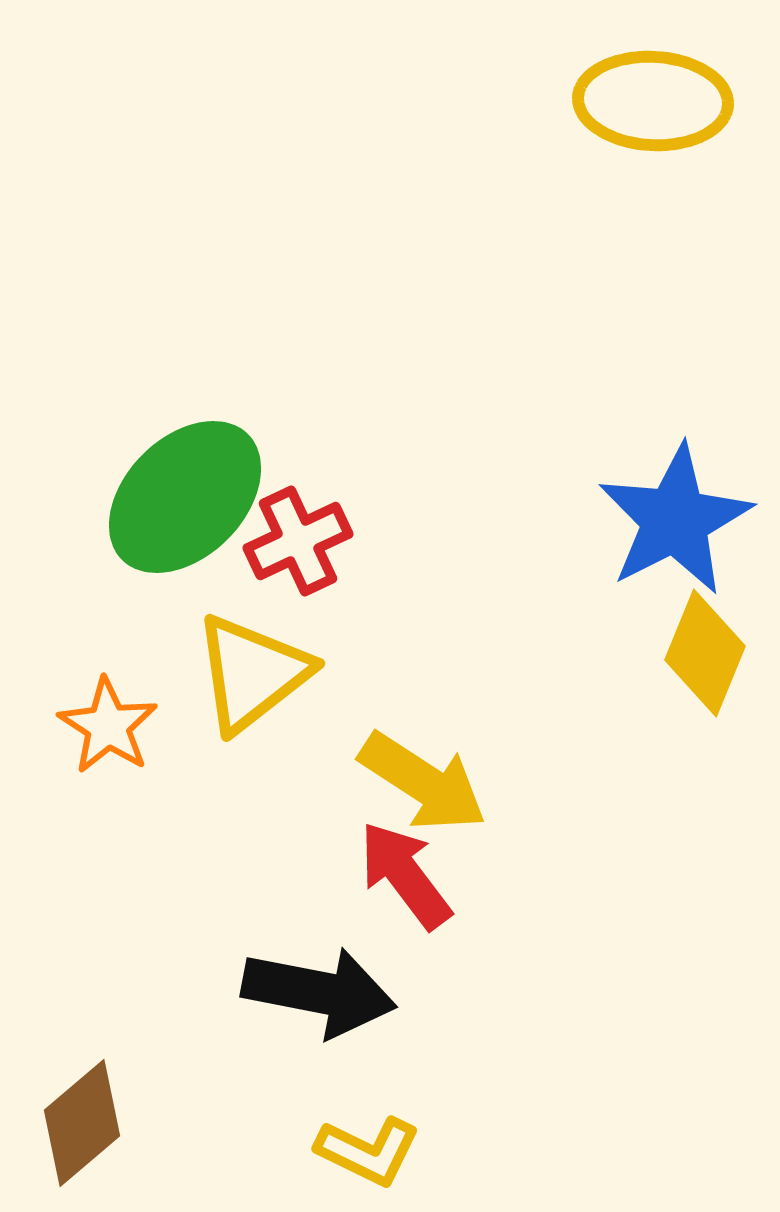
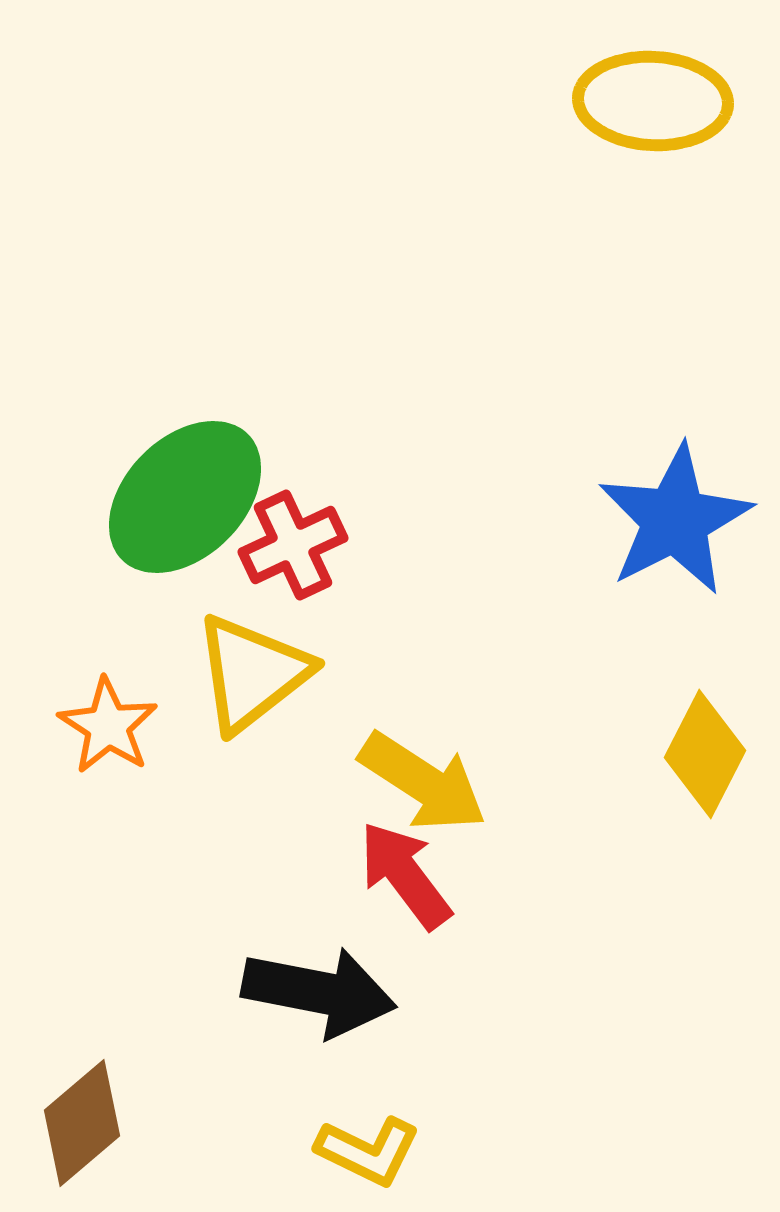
red cross: moved 5 px left, 4 px down
yellow diamond: moved 101 px down; rotated 5 degrees clockwise
